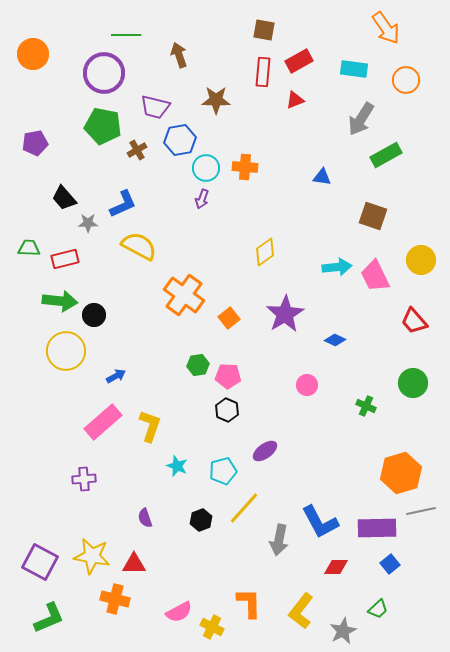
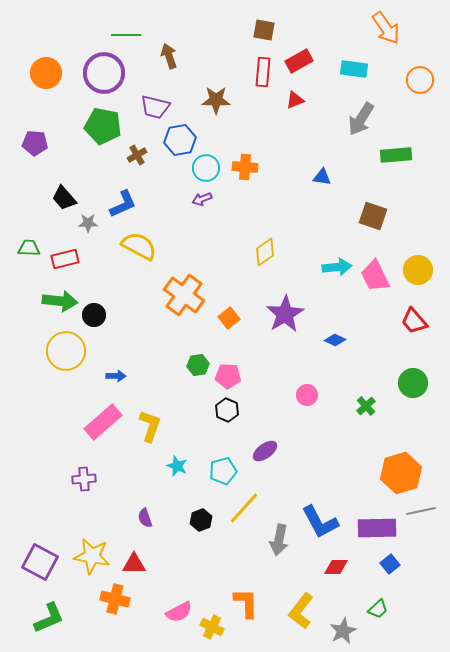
orange circle at (33, 54): moved 13 px right, 19 px down
brown arrow at (179, 55): moved 10 px left, 1 px down
orange circle at (406, 80): moved 14 px right
purple pentagon at (35, 143): rotated 15 degrees clockwise
brown cross at (137, 150): moved 5 px down
green rectangle at (386, 155): moved 10 px right; rotated 24 degrees clockwise
purple arrow at (202, 199): rotated 48 degrees clockwise
yellow circle at (421, 260): moved 3 px left, 10 px down
blue arrow at (116, 376): rotated 30 degrees clockwise
pink circle at (307, 385): moved 10 px down
green cross at (366, 406): rotated 24 degrees clockwise
orange L-shape at (249, 603): moved 3 px left
